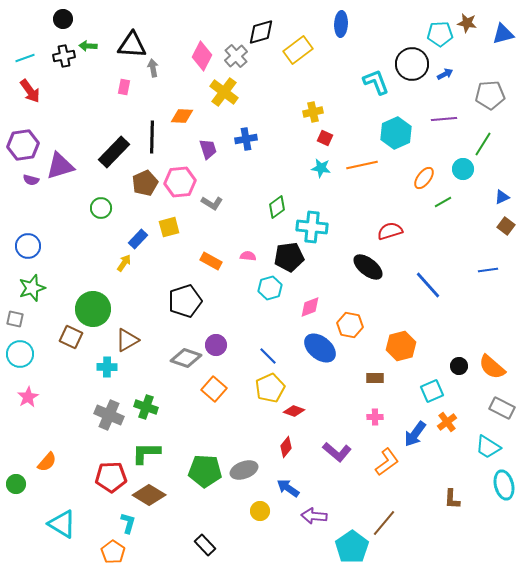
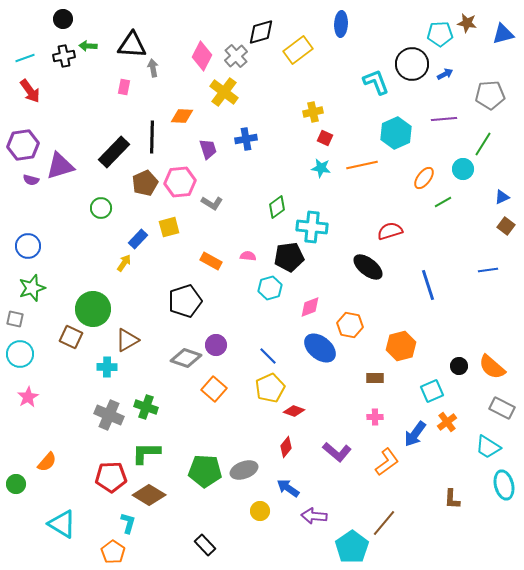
blue line at (428, 285): rotated 24 degrees clockwise
